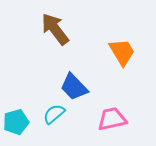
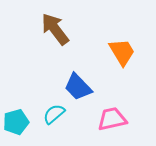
blue trapezoid: moved 4 px right
